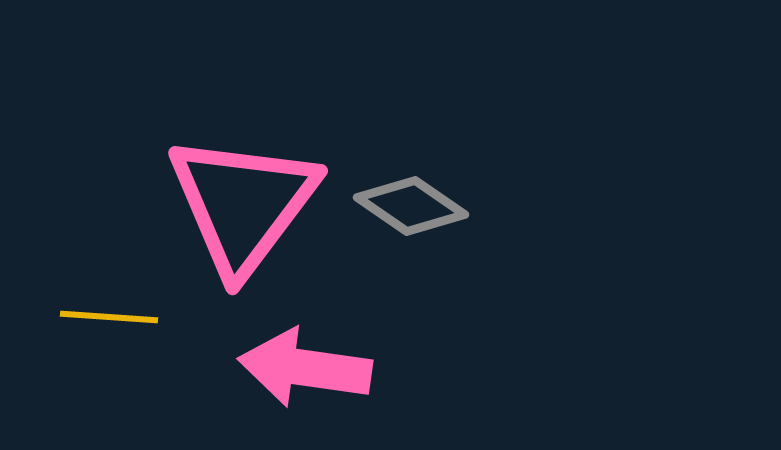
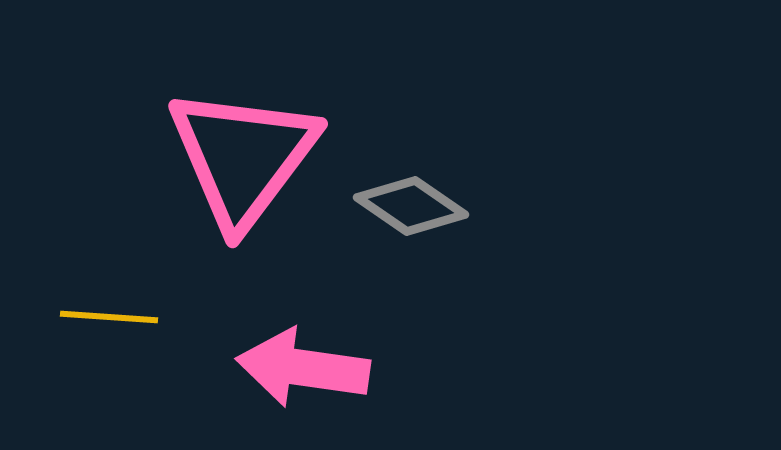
pink triangle: moved 47 px up
pink arrow: moved 2 px left
